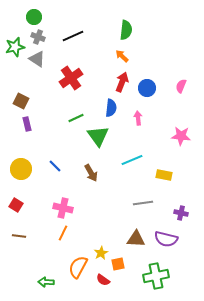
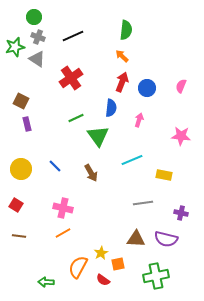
pink arrow: moved 1 px right, 2 px down; rotated 24 degrees clockwise
orange line: rotated 35 degrees clockwise
